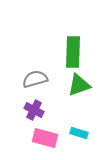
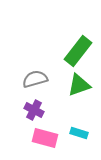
green rectangle: moved 5 px right, 1 px up; rotated 36 degrees clockwise
